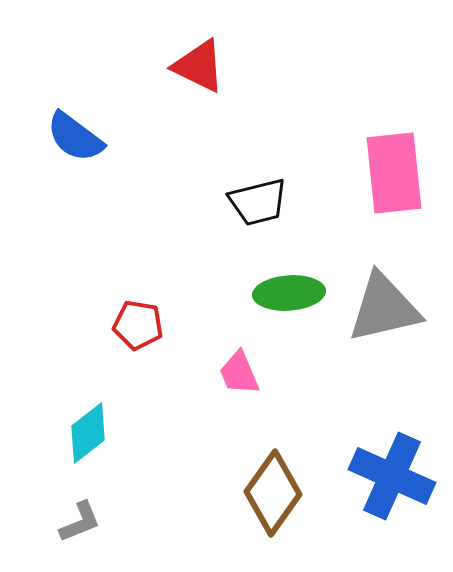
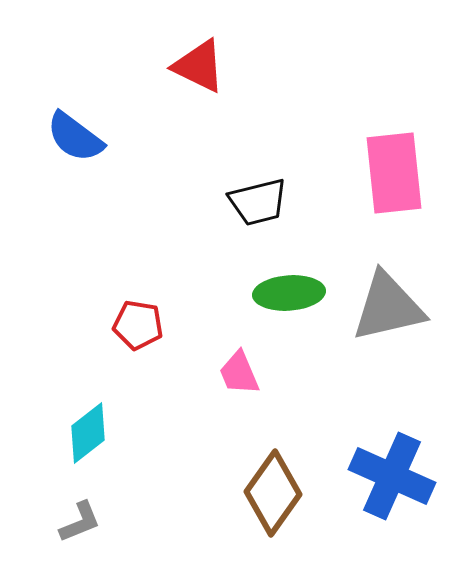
gray triangle: moved 4 px right, 1 px up
